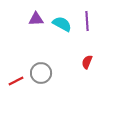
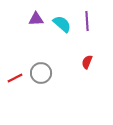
cyan semicircle: rotated 12 degrees clockwise
red line: moved 1 px left, 3 px up
